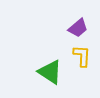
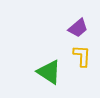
green triangle: moved 1 px left
